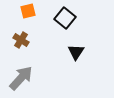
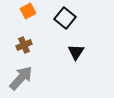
orange square: rotated 14 degrees counterclockwise
brown cross: moved 3 px right, 5 px down; rotated 35 degrees clockwise
